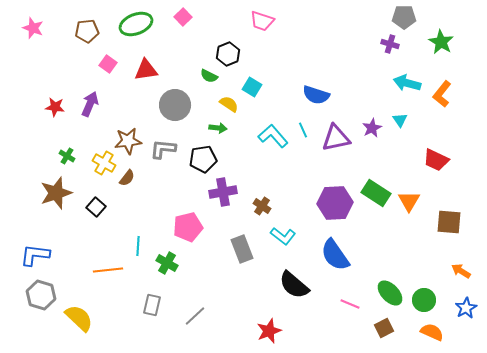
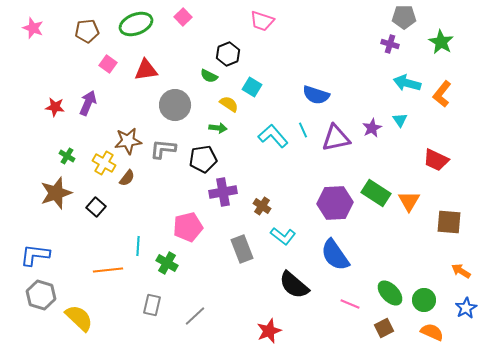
purple arrow at (90, 104): moved 2 px left, 1 px up
